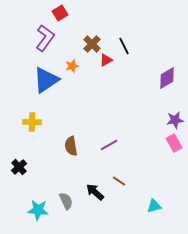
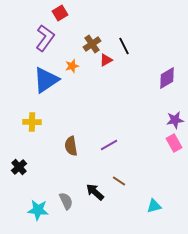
brown cross: rotated 12 degrees clockwise
